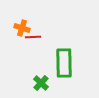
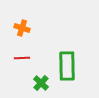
red line: moved 11 px left, 21 px down
green rectangle: moved 3 px right, 3 px down
